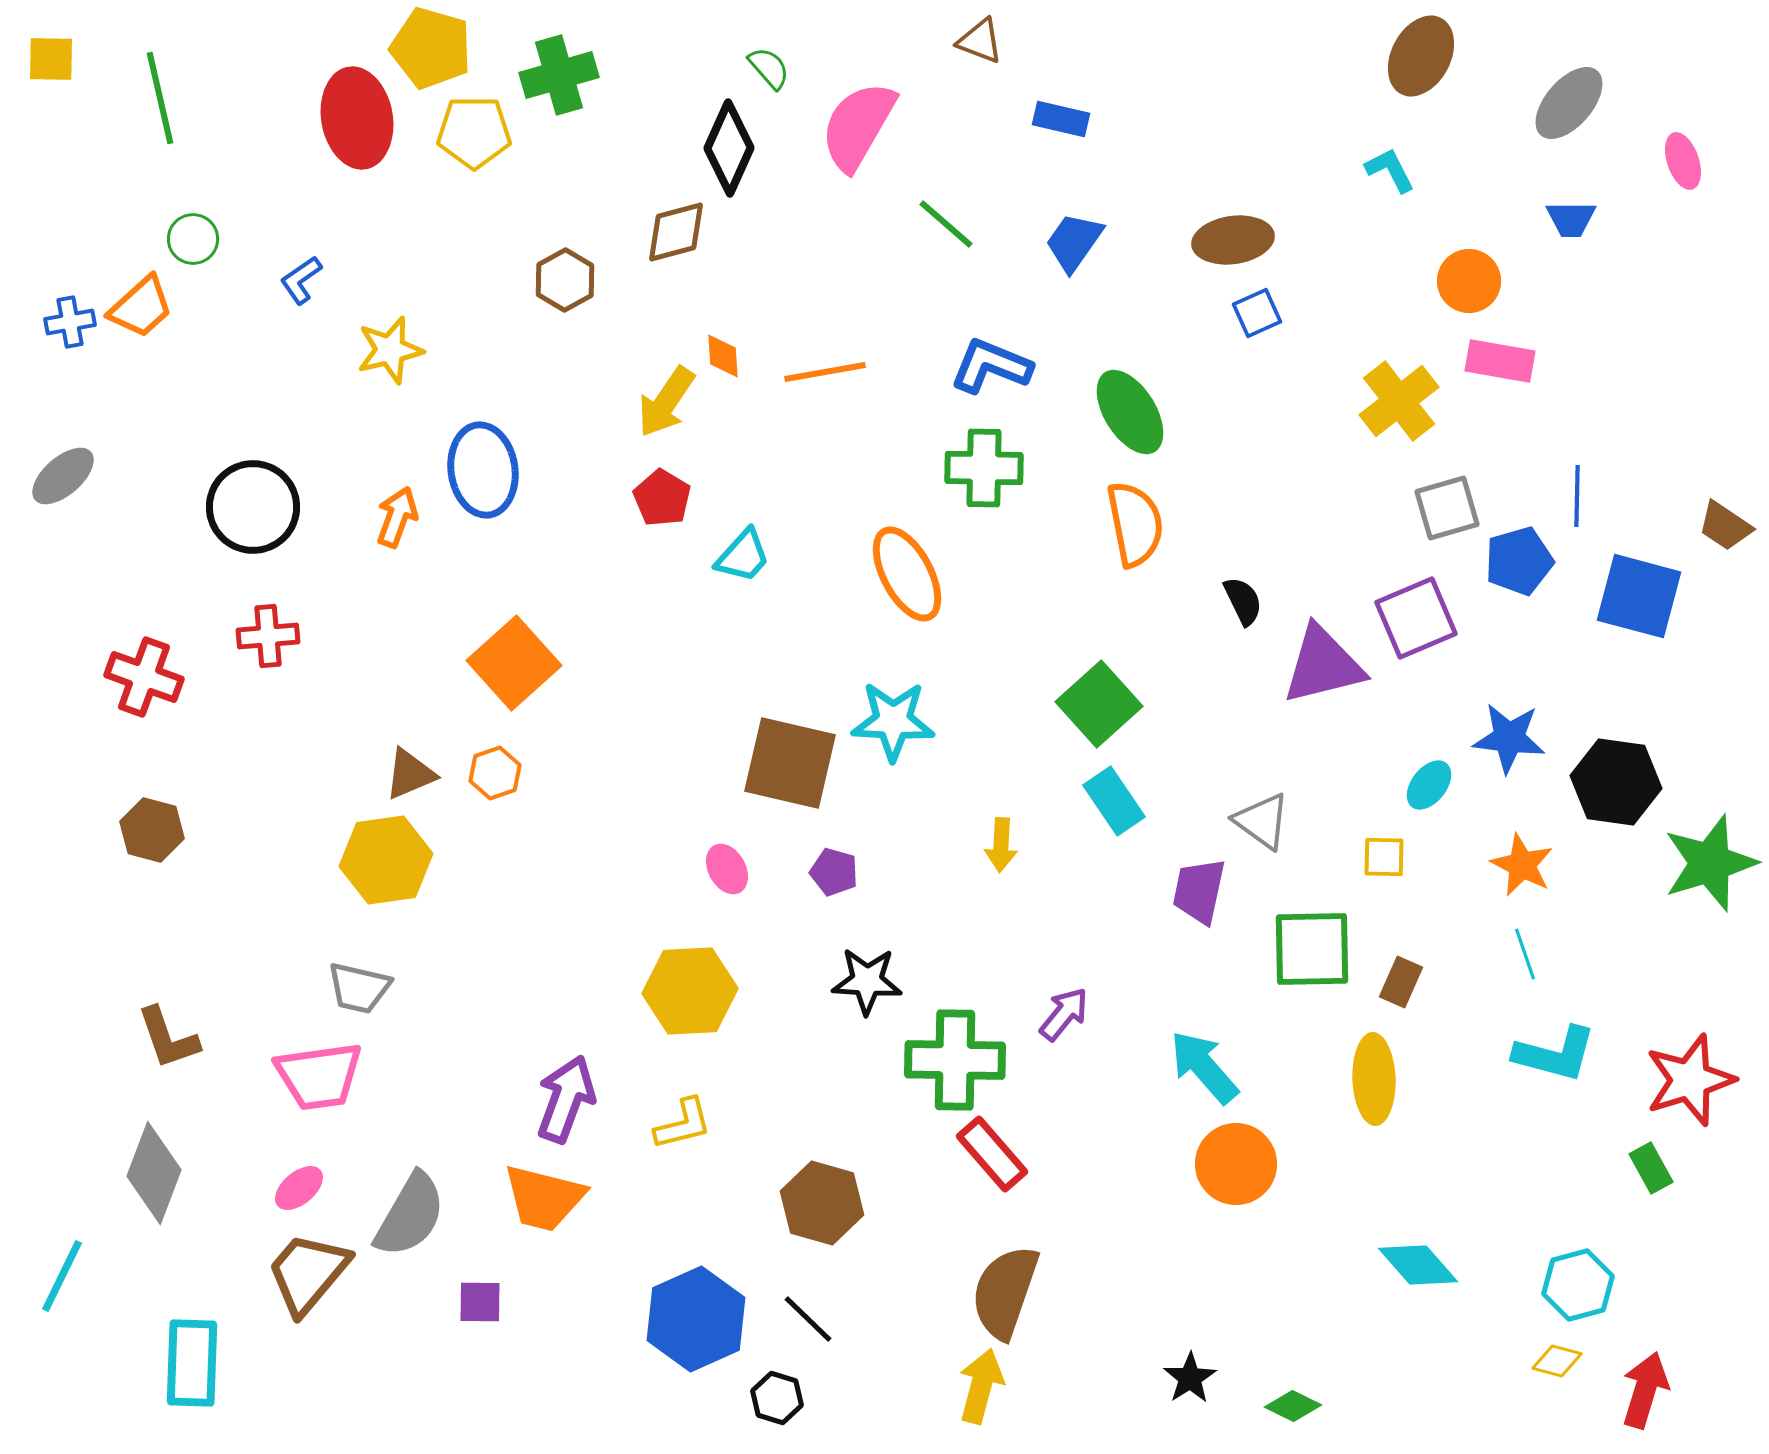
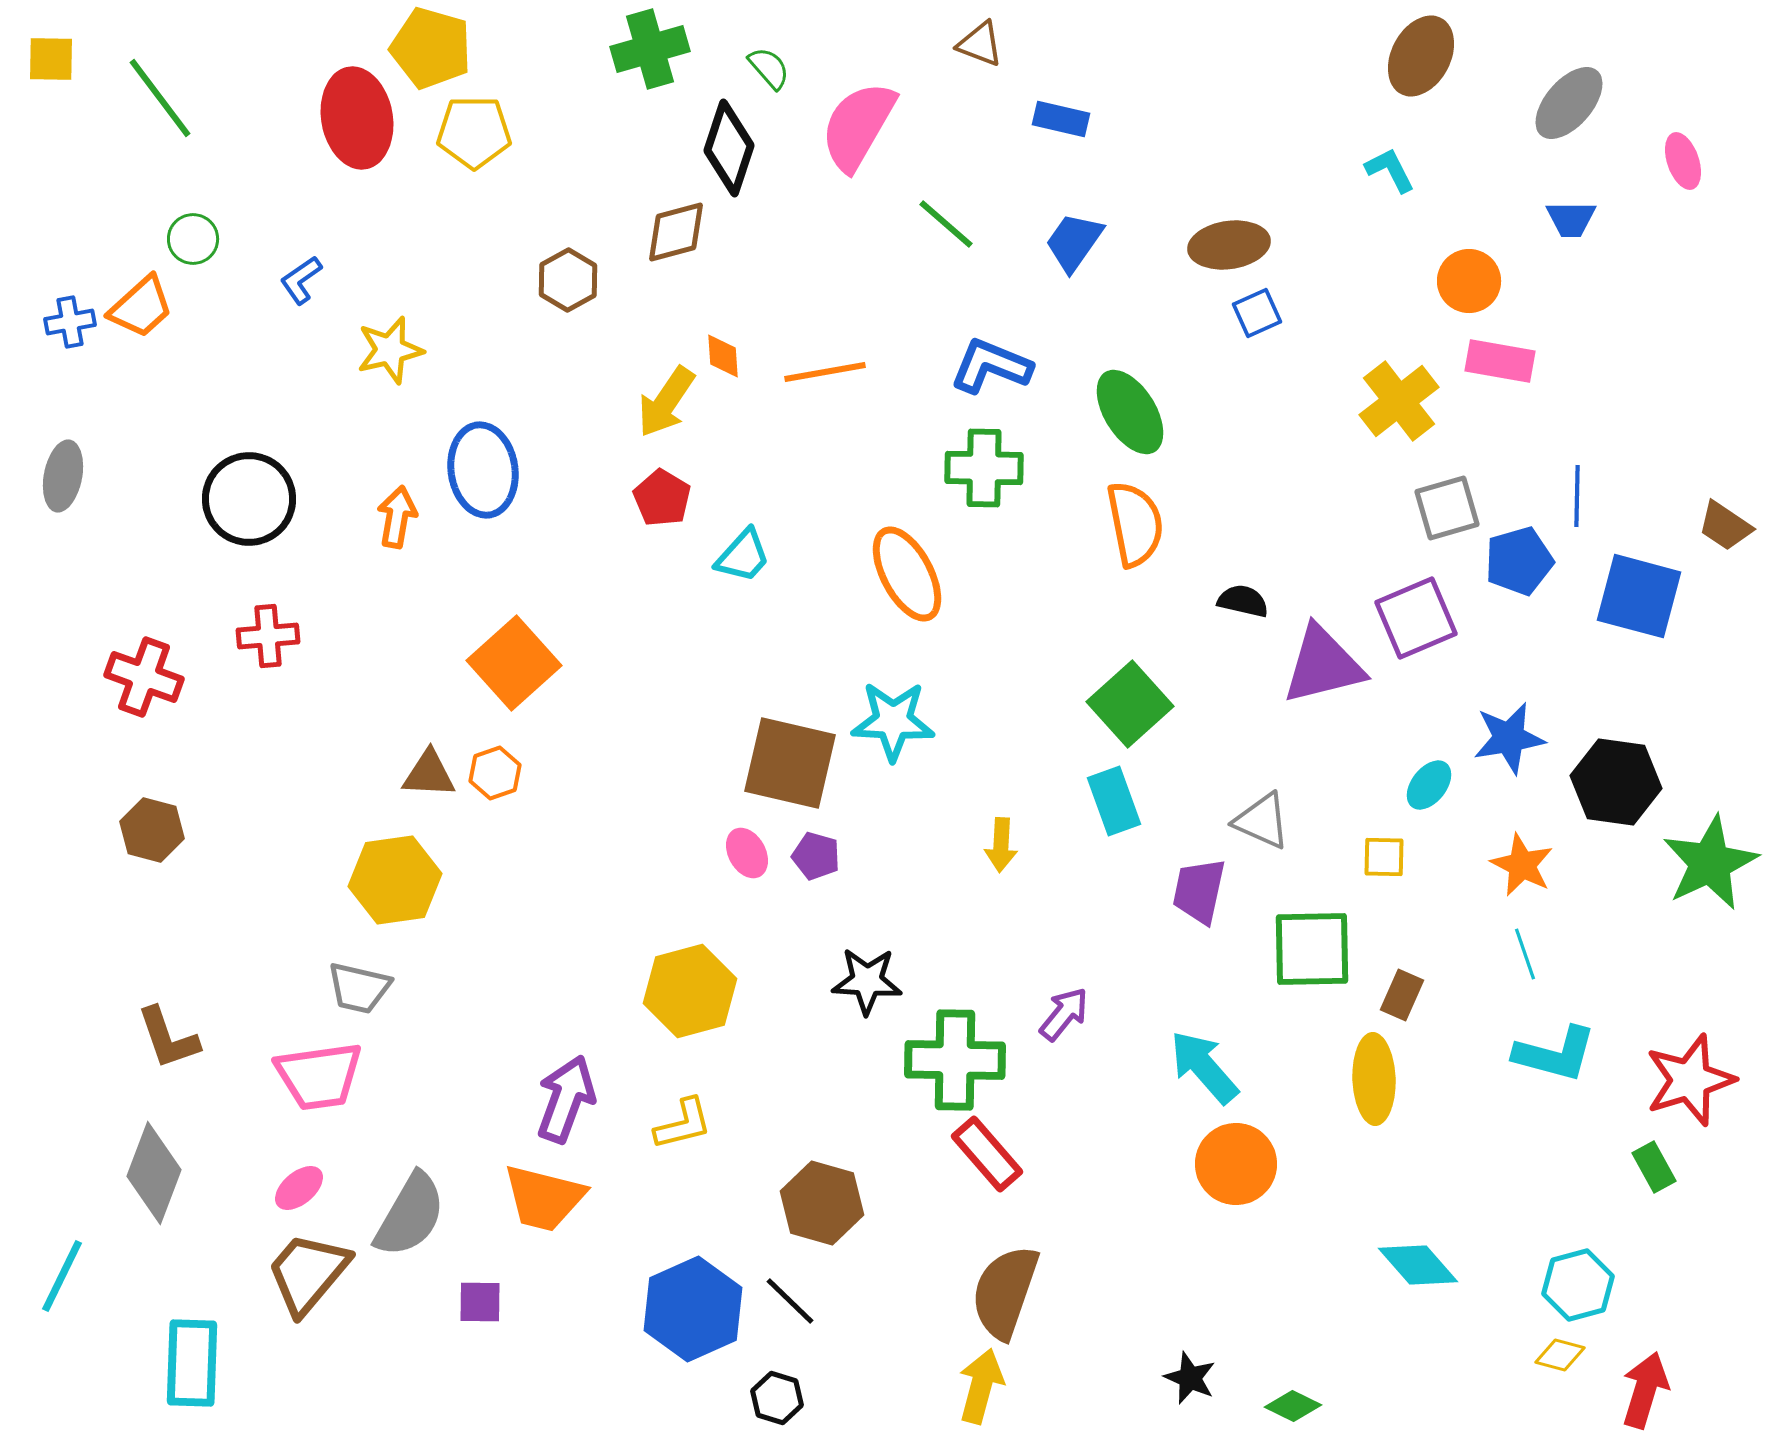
brown triangle at (980, 41): moved 3 px down
green cross at (559, 75): moved 91 px right, 26 px up
green line at (160, 98): rotated 24 degrees counterclockwise
black diamond at (729, 148): rotated 6 degrees counterclockwise
brown ellipse at (1233, 240): moved 4 px left, 5 px down
brown hexagon at (565, 280): moved 3 px right
gray ellipse at (63, 476): rotated 38 degrees counterclockwise
black circle at (253, 507): moved 4 px left, 8 px up
orange arrow at (397, 517): rotated 10 degrees counterclockwise
black semicircle at (1243, 601): rotated 51 degrees counterclockwise
green square at (1099, 704): moved 31 px right
blue star at (1509, 738): rotated 16 degrees counterclockwise
brown triangle at (410, 774): moved 19 px right; rotated 26 degrees clockwise
cyan rectangle at (1114, 801): rotated 14 degrees clockwise
gray triangle at (1262, 821): rotated 12 degrees counterclockwise
yellow hexagon at (386, 860): moved 9 px right, 20 px down
green star at (1710, 863): rotated 8 degrees counterclockwise
pink ellipse at (727, 869): moved 20 px right, 16 px up
purple pentagon at (834, 872): moved 18 px left, 16 px up
brown rectangle at (1401, 982): moved 1 px right, 13 px down
yellow hexagon at (690, 991): rotated 12 degrees counterclockwise
red rectangle at (992, 1154): moved 5 px left
green rectangle at (1651, 1168): moved 3 px right, 1 px up
blue hexagon at (696, 1319): moved 3 px left, 10 px up
black line at (808, 1319): moved 18 px left, 18 px up
yellow diamond at (1557, 1361): moved 3 px right, 6 px up
black star at (1190, 1378): rotated 16 degrees counterclockwise
